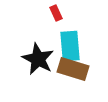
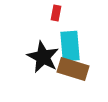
red rectangle: rotated 35 degrees clockwise
black star: moved 5 px right, 2 px up
